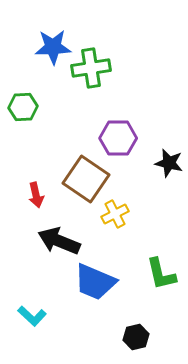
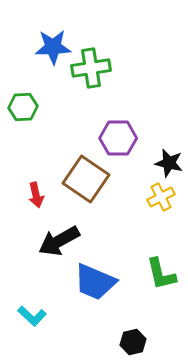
yellow cross: moved 46 px right, 17 px up
black arrow: rotated 51 degrees counterclockwise
black hexagon: moved 3 px left, 5 px down
